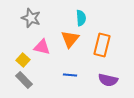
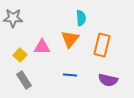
gray star: moved 18 px left; rotated 18 degrees counterclockwise
pink triangle: rotated 12 degrees counterclockwise
yellow square: moved 3 px left, 5 px up
gray rectangle: rotated 12 degrees clockwise
